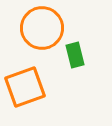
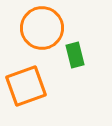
orange square: moved 1 px right, 1 px up
